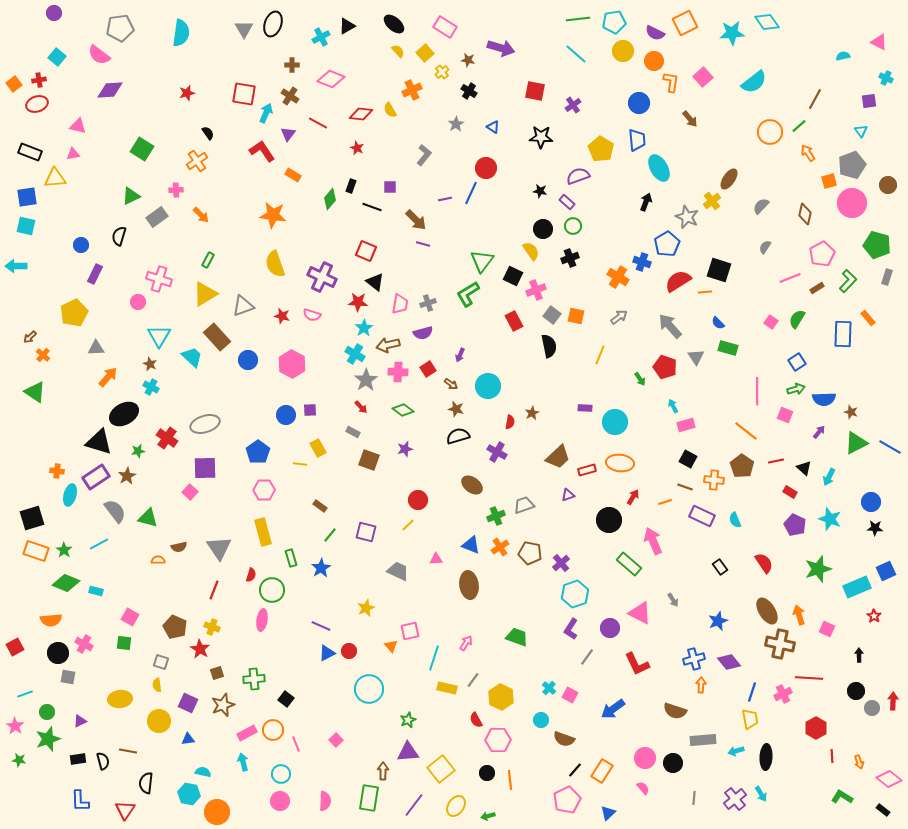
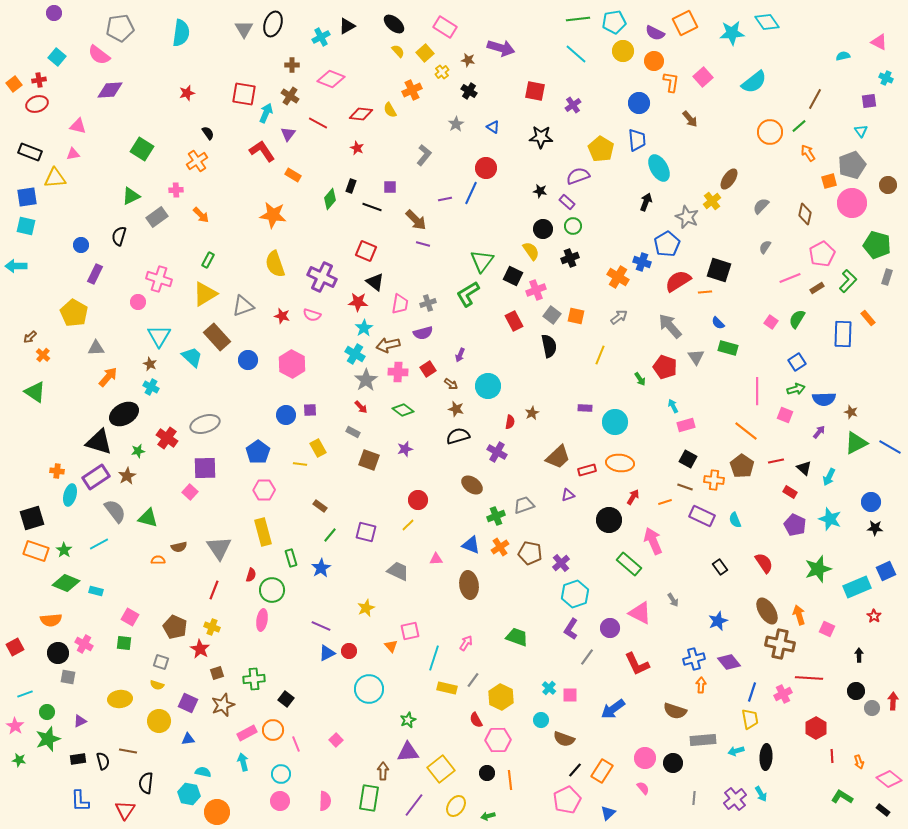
yellow pentagon at (74, 313): rotated 16 degrees counterclockwise
yellow semicircle at (157, 685): rotated 64 degrees counterclockwise
pink square at (570, 695): rotated 28 degrees counterclockwise
